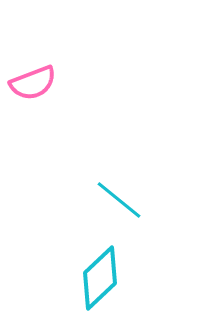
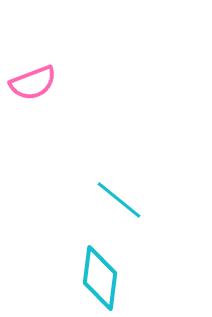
cyan diamond: rotated 40 degrees counterclockwise
